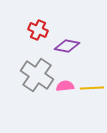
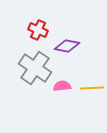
gray cross: moved 2 px left, 7 px up
pink semicircle: moved 3 px left
